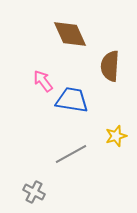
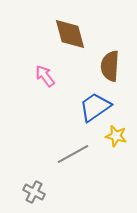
brown diamond: rotated 9 degrees clockwise
pink arrow: moved 2 px right, 5 px up
blue trapezoid: moved 23 px right, 7 px down; rotated 44 degrees counterclockwise
yellow star: rotated 30 degrees clockwise
gray line: moved 2 px right
